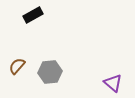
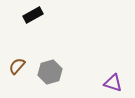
gray hexagon: rotated 10 degrees counterclockwise
purple triangle: rotated 24 degrees counterclockwise
